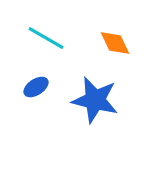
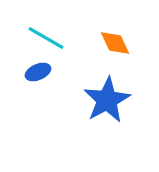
blue ellipse: moved 2 px right, 15 px up; rotated 10 degrees clockwise
blue star: moved 12 px right; rotated 30 degrees clockwise
